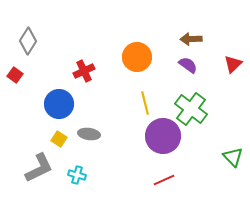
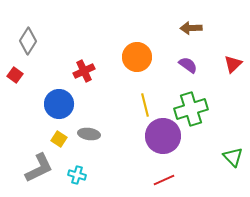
brown arrow: moved 11 px up
yellow line: moved 2 px down
green cross: rotated 36 degrees clockwise
